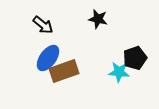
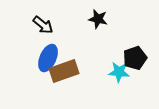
blue ellipse: rotated 12 degrees counterclockwise
